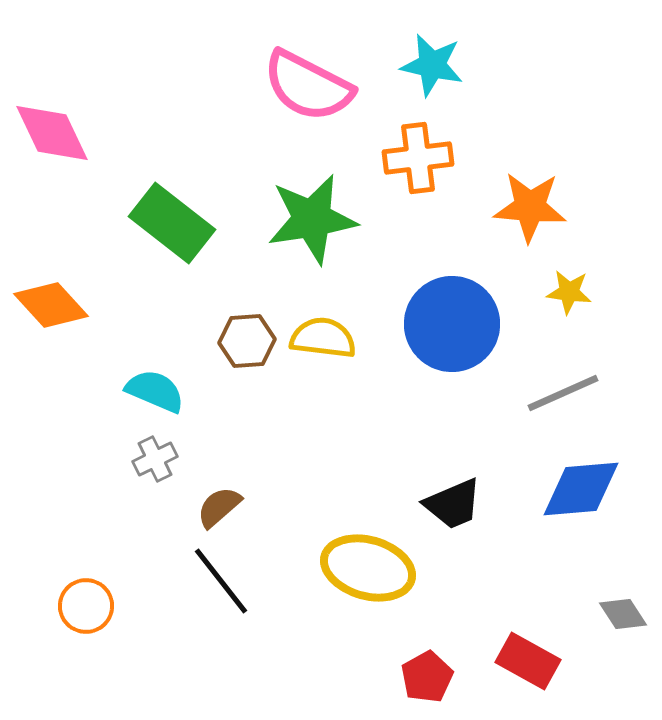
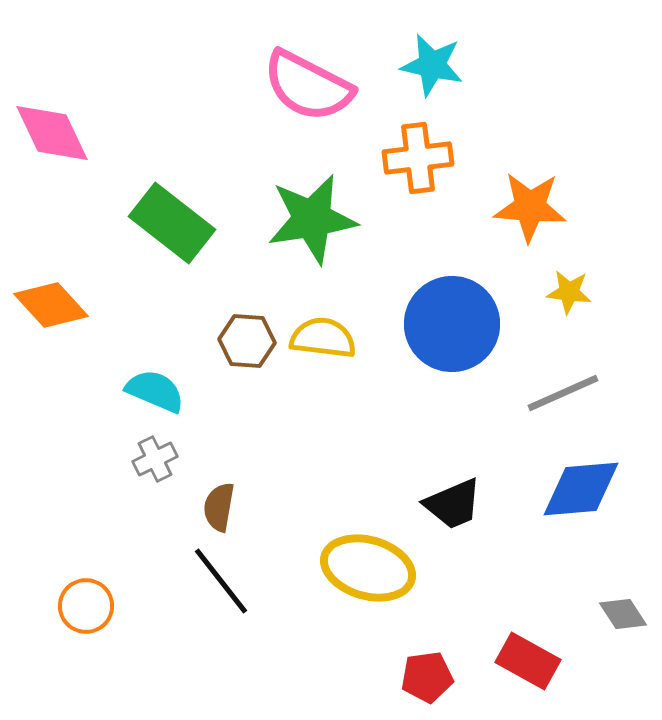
brown hexagon: rotated 8 degrees clockwise
brown semicircle: rotated 39 degrees counterclockwise
red pentagon: rotated 21 degrees clockwise
